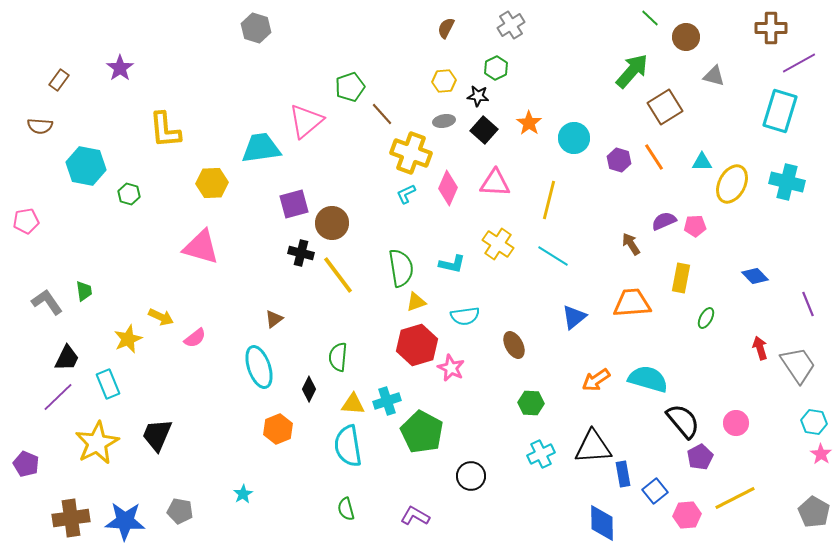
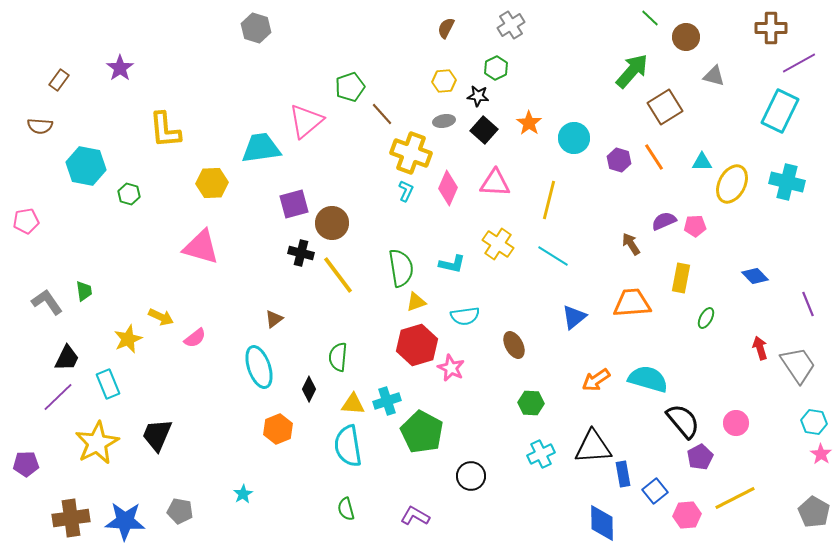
cyan rectangle at (780, 111): rotated 9 degrees clockwise
cyan L-shape at (406, 194): moved 3 px up; rotated 140 degrees clockwise
purple pentagon at (26, 464): rotated 25 degrees counterclockwise
